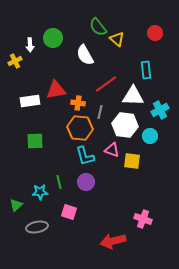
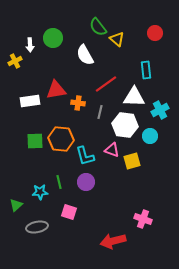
white triangle: moved 1 px right, 1 px down
orange hexagon: moved 19 px left, 11 px down
yellow square: rotated 24 degrees counterclockwise
